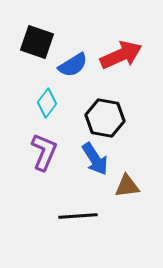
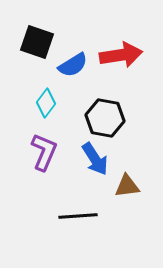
red arrow: rotated 15 degrees clockwise
cyan diamond: moved 1 px left
